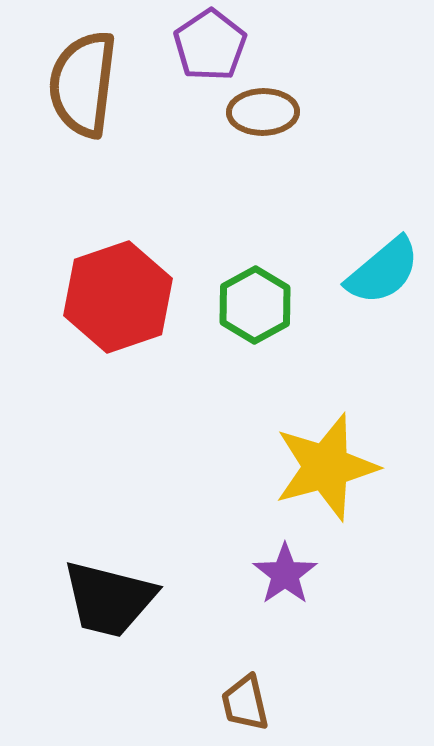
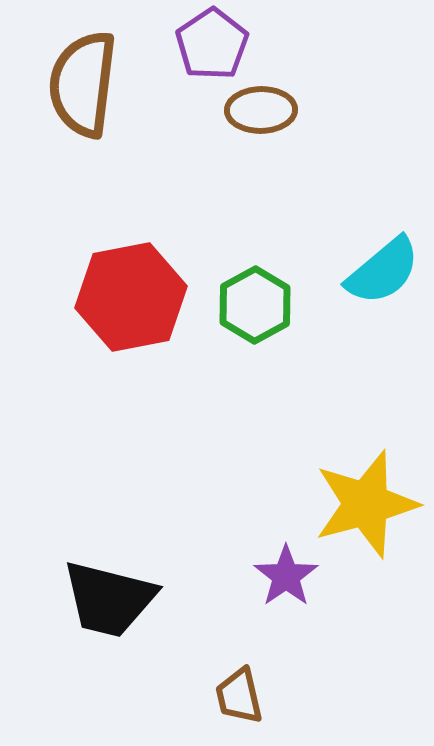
purple pentagon: moved 2 px right, 1 px up
brown ellipse: moved 2 px left, 2 px up
red hexagon: moved 13 px right; rotated 8 degrees clockwise
yellow star: moved 40 px right, 37 px down
purple star: moved 1 px right, 2 px down
brown trapezoid: moved 6 px left, 7 px up
